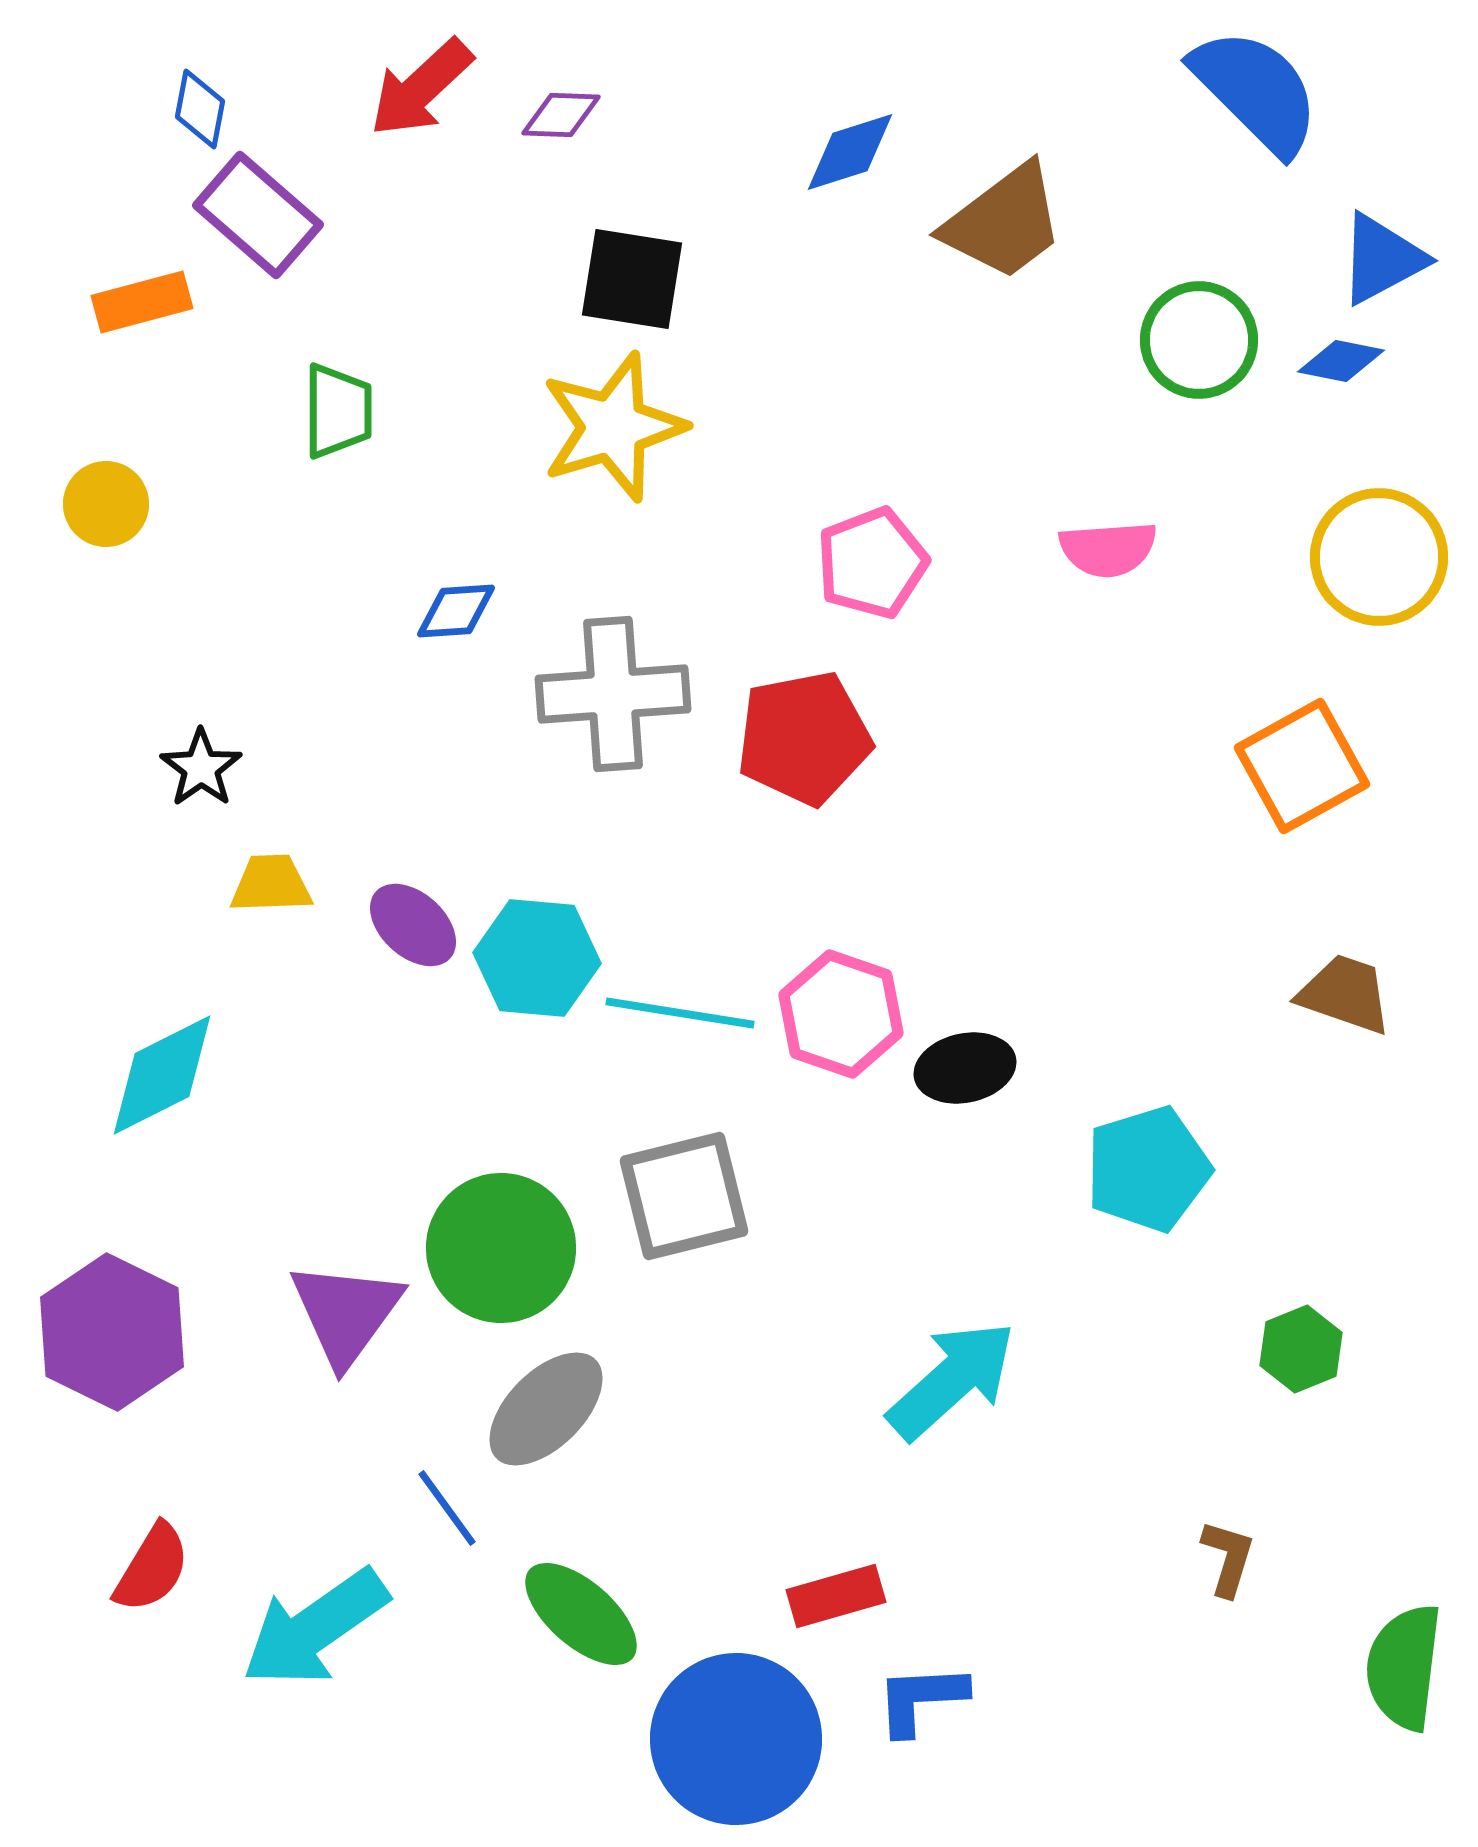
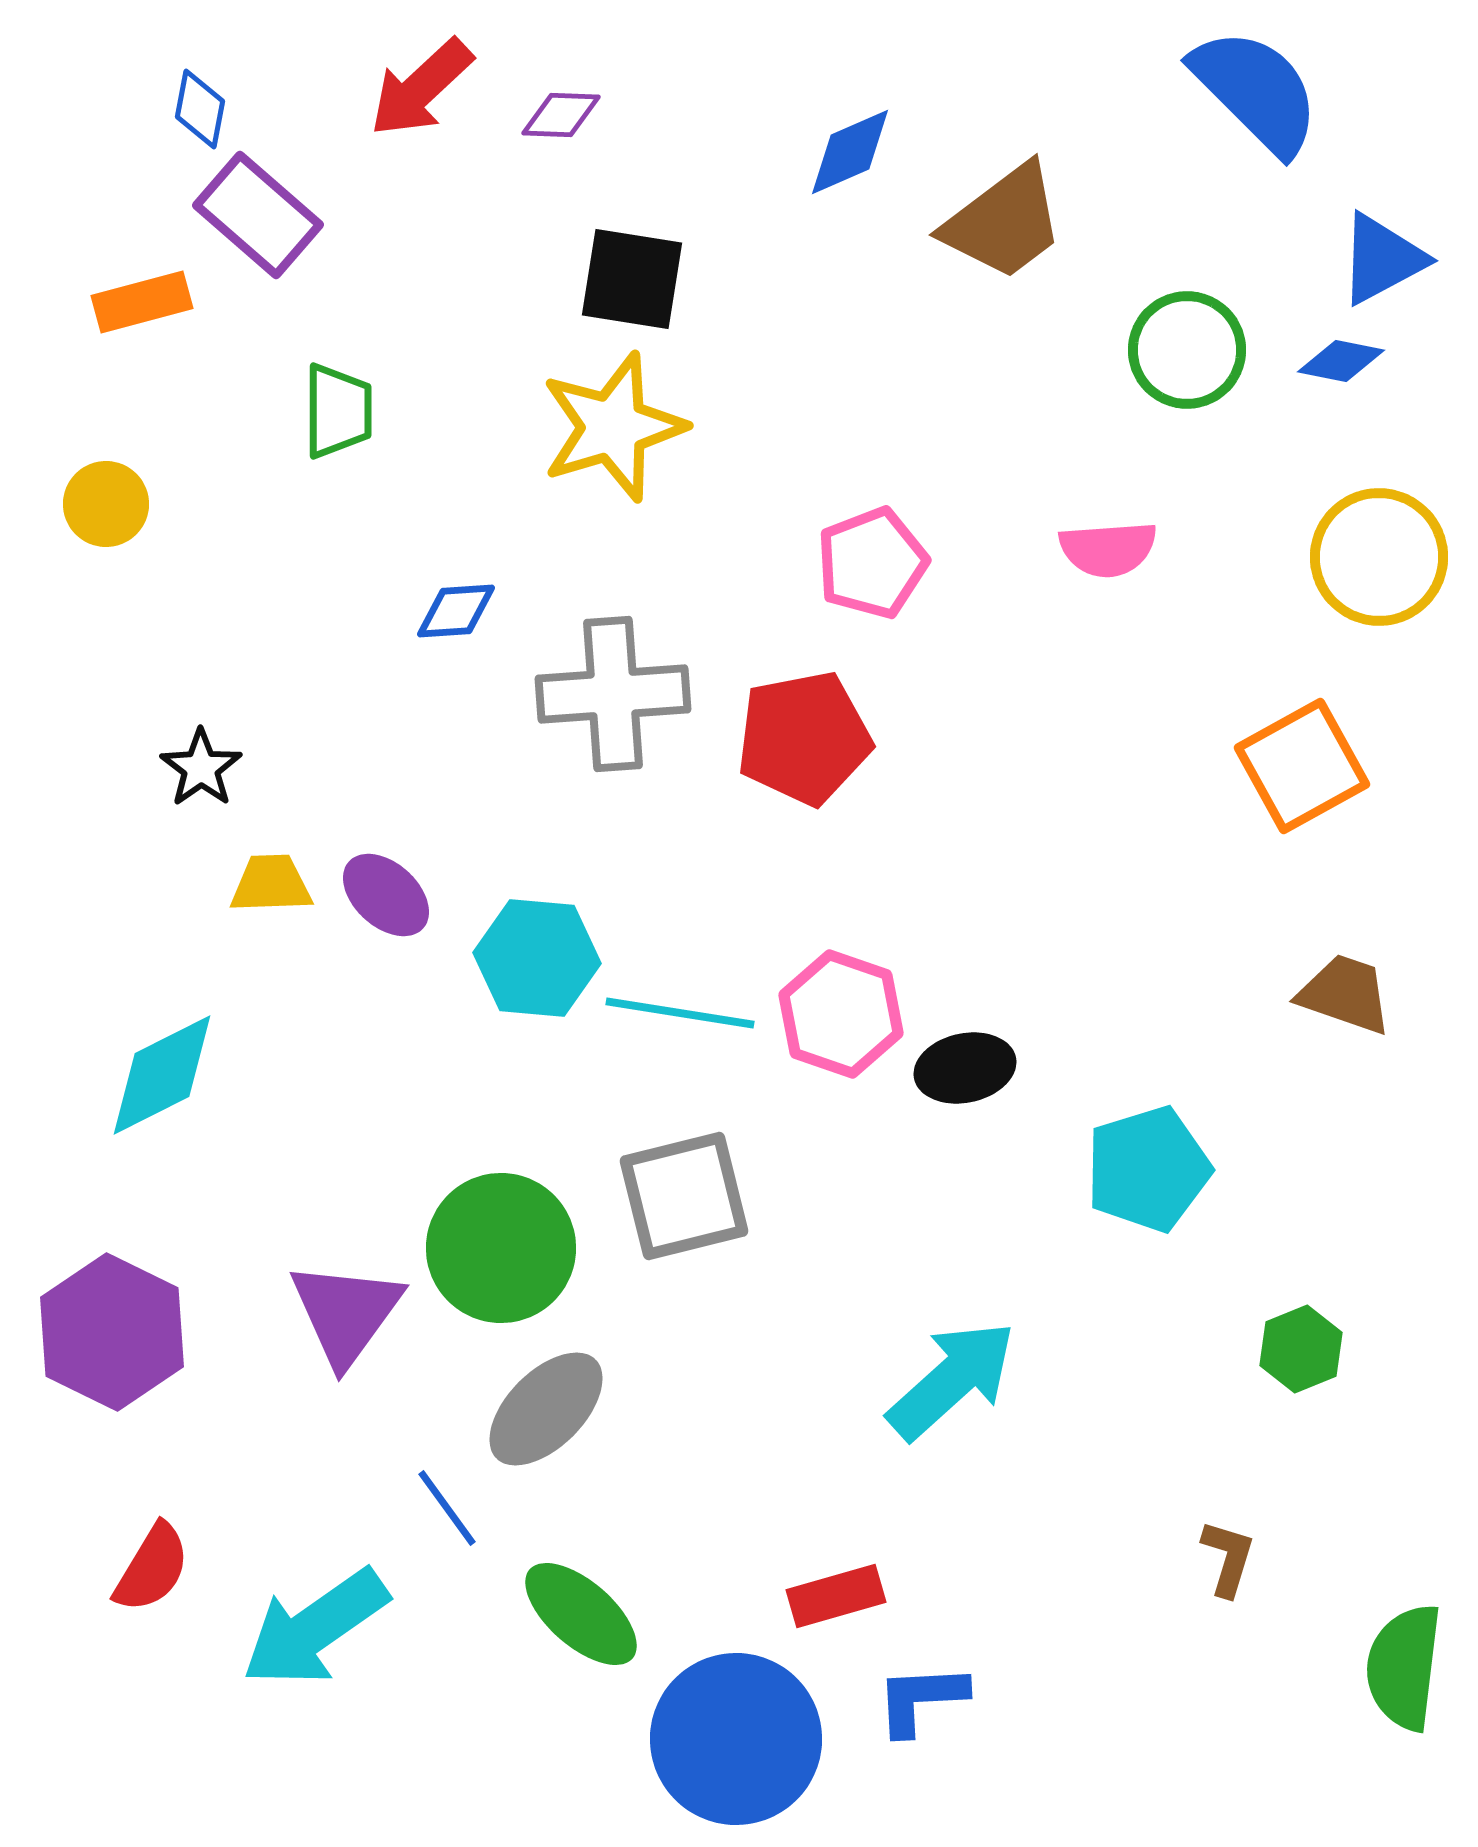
blue diamond at (850, 152): rotated 6 degrees counterclockwise
green circle at (1199, 340): moved 12 px left, 10 px down
purple ellipse at (413, 925): moved 27 px left, 30 px up
